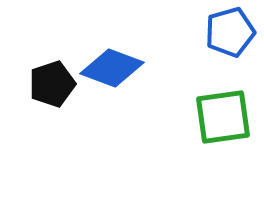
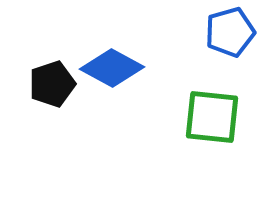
blue diamond: rotated 8 degrees clockwise
green square: moved 11 px left; rotated 14 degrees clockwise
